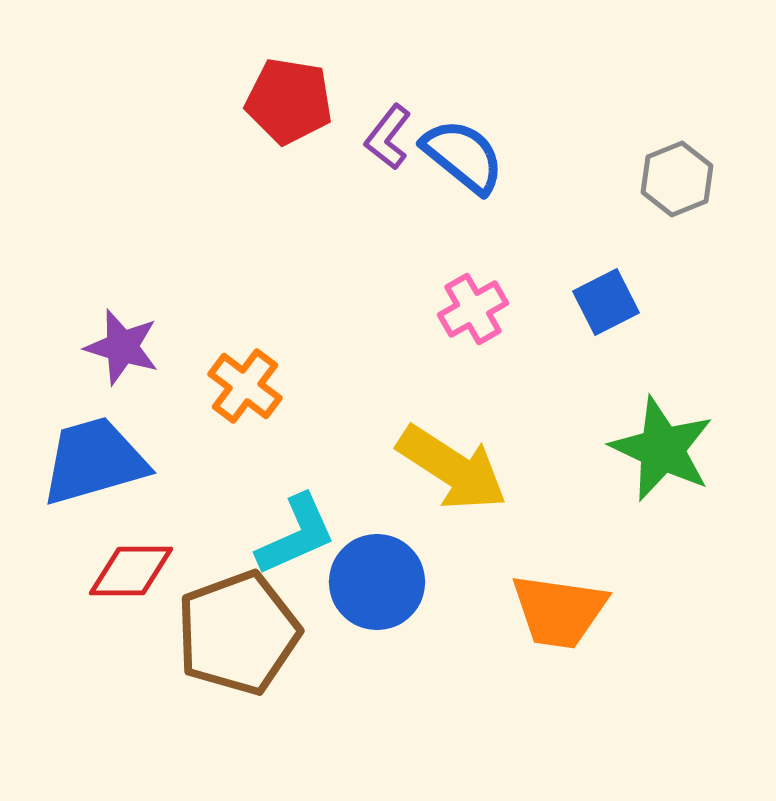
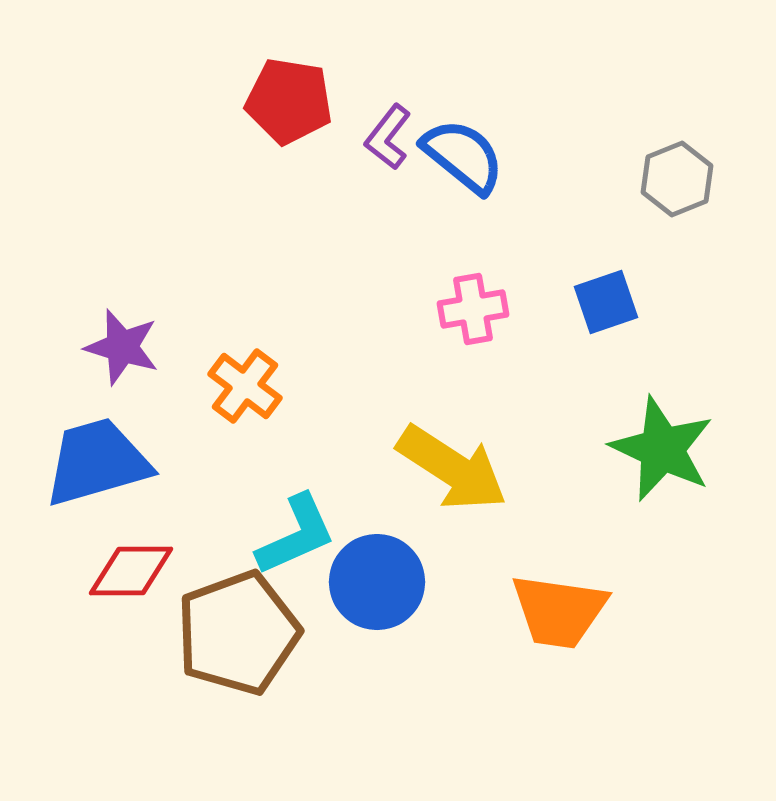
blue square: rotated 8 degrees clockwise
pink cross: rotated 20 degrees clockwise
blue trapezoid: moved 3 px right, 1 px down
